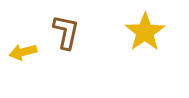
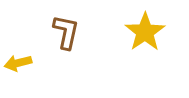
yellow arrow: moved 5 px left, 11 px down
